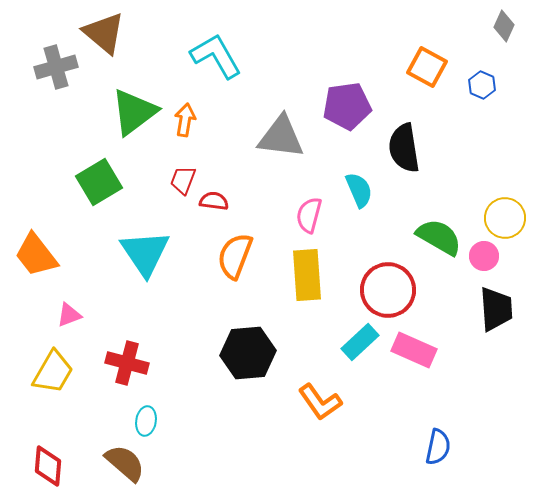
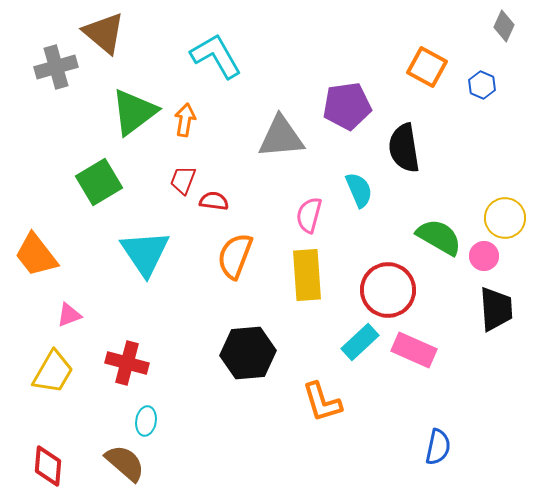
gray triangle: rotated 12 degrees counterclockwise
orange L-shape: moved 2 px right; rotated 18 degrees clockwise
